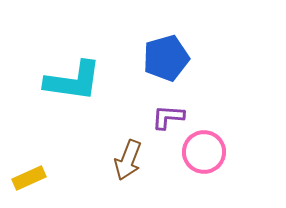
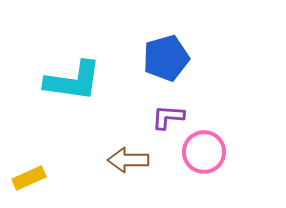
brown arrow: rotated 69 degrees clockwise
